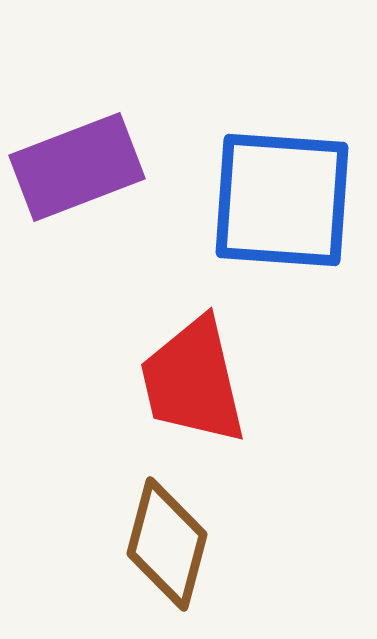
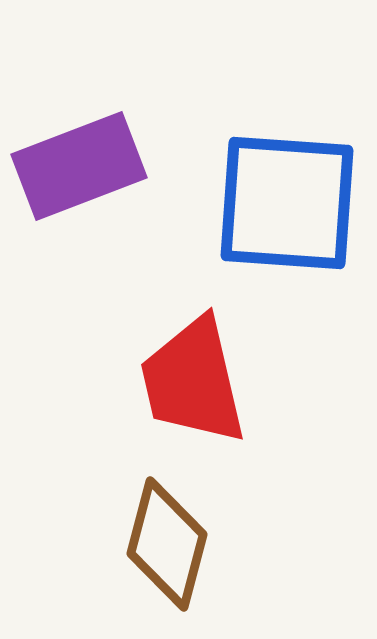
purple rectangle: moved 2 px right, 1 px up
blue square: moved 5 px right, 3 px down
